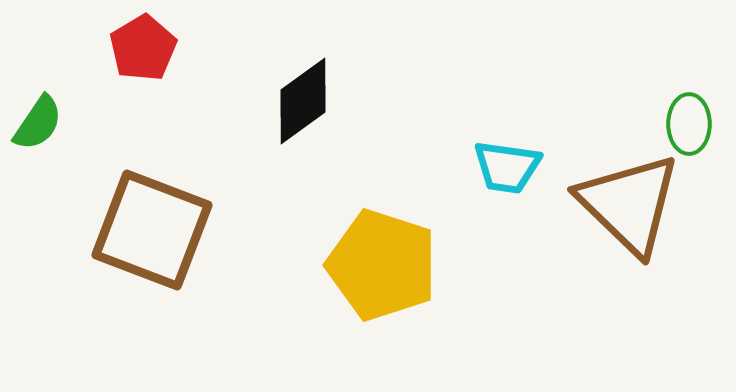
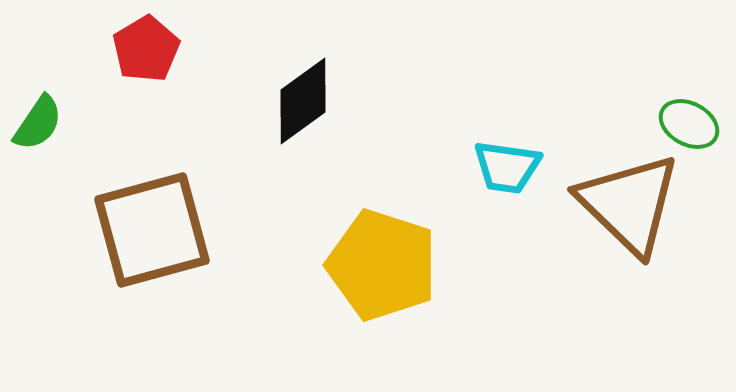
red pentagon: moved 3 px right, 1 px down
green ellipse: rotated 62 degrees counterclockwise
brown square: rotated 36 degrees counterclockwise
